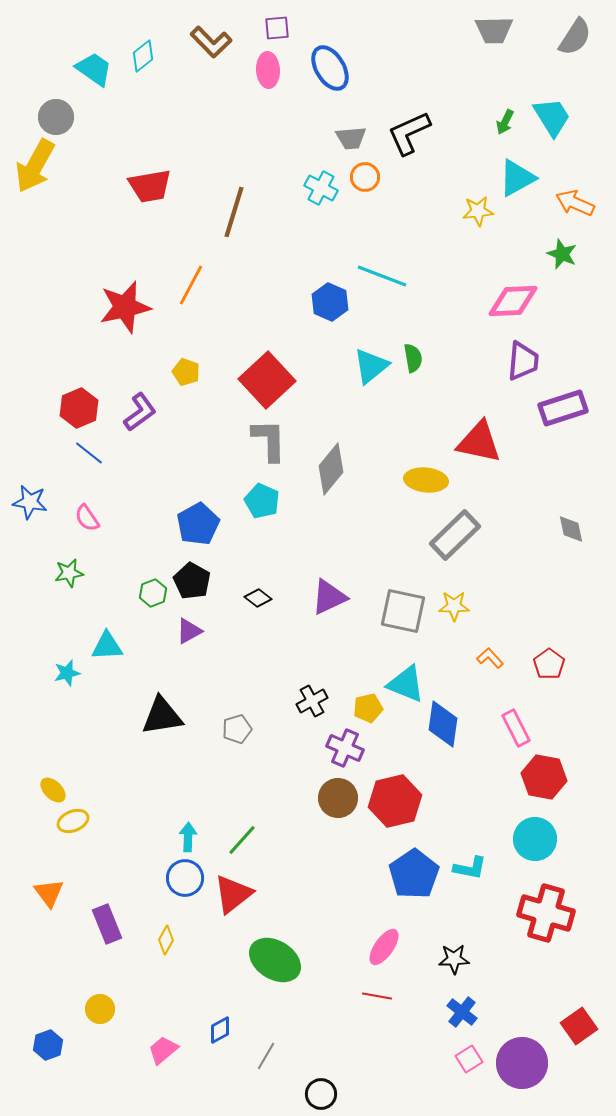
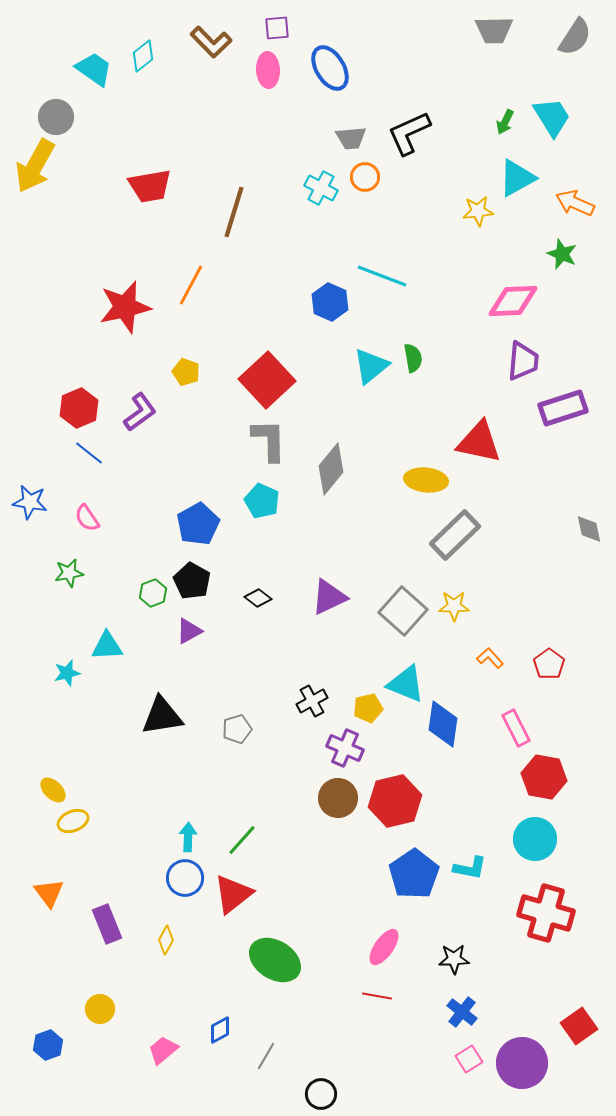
gray diamond at (571, 529): moved 18 px right
gray square at (403, 611): rotated 30 degrees clockwise
